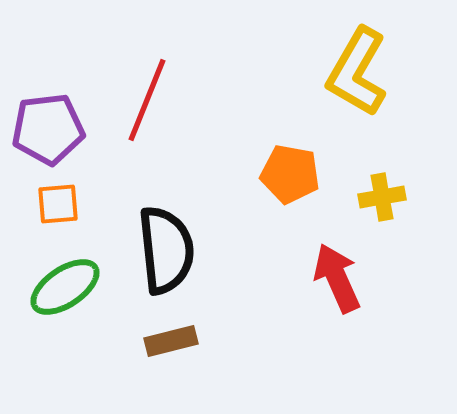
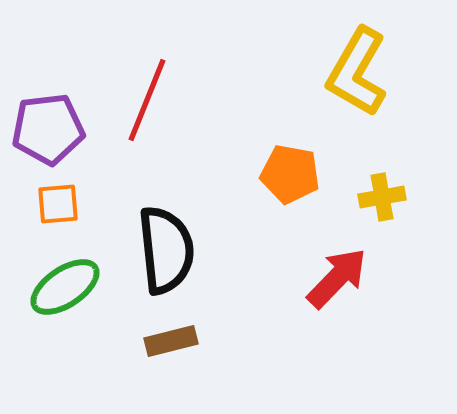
red arrow: rotated 68 degrees clockwise
